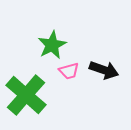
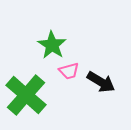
green star: rotated 12 degrees counterclockwise
black arrow: moved 3 px left, 12 px down; rotated 12 degrees clockwise
